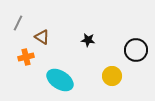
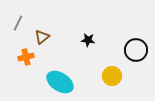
brown triangle: rotated 49 degrees clockwise
cyan ellipse: moved 2 px down
